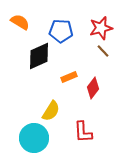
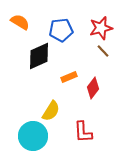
blue pentagon: moved 1 px up; rotated 10 degrees counterclockwise
cyan circle: moved 1 px left, 2 px up
